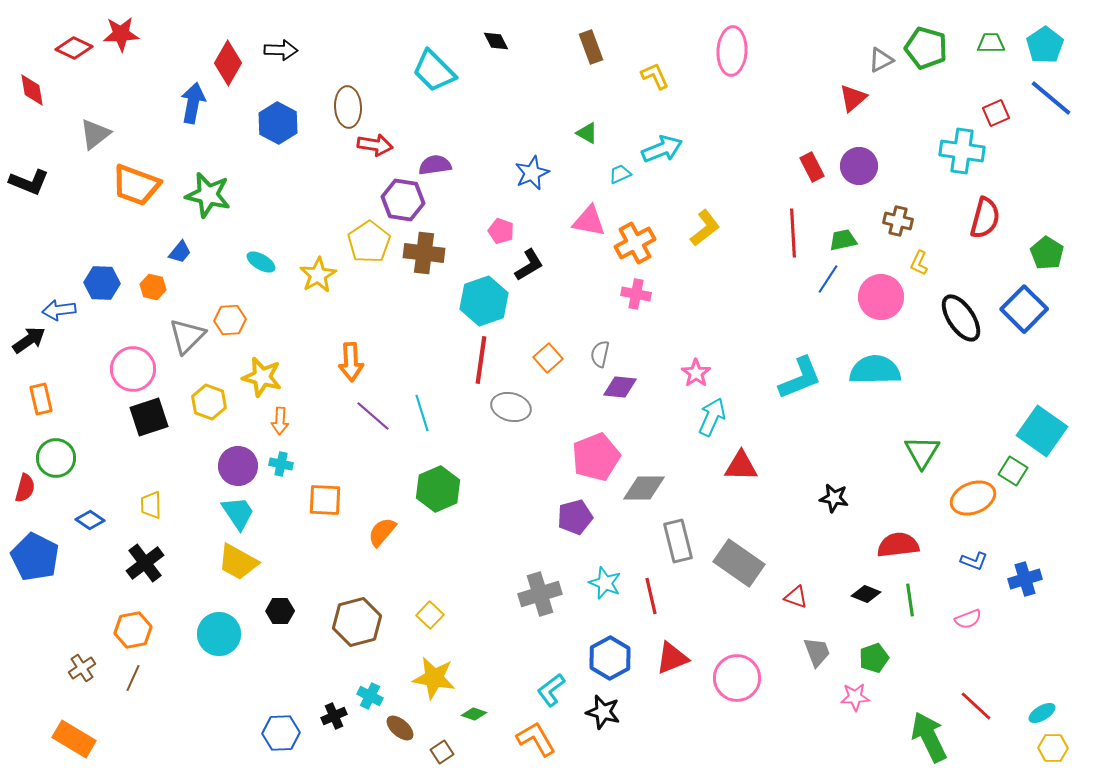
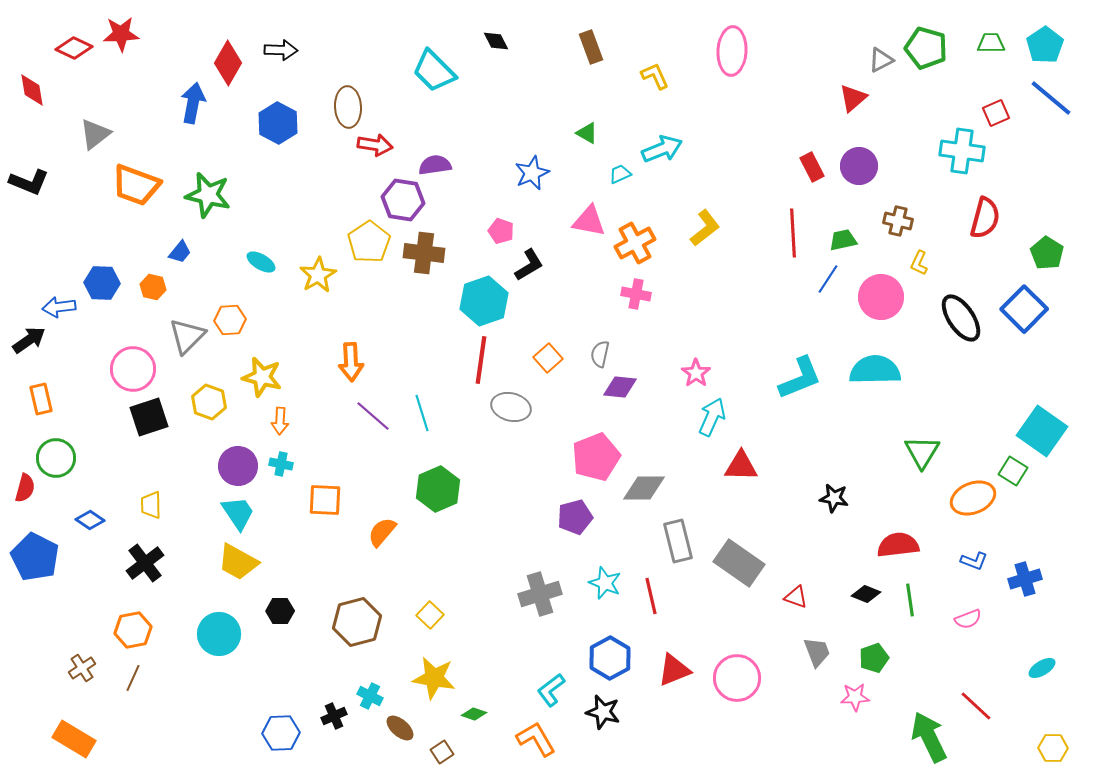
blue arrow at (59, 310): moved 3 px up
red triangle at (672, 658): moved 2 px right, 12 px down
cyan ellipse at (1042, 713): moved 45 px up
